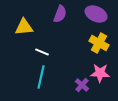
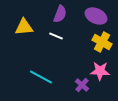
purple ellipse: moved 2 px down
yellow cross: moved 3 px right, 1 px up
white line: moved 14 px right, 16 px up
pink star: moved 2 px up
cyan line: rotated 75 degrees counterclockwise
